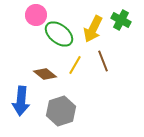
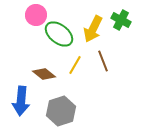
brown diamond: moved 1 px left
